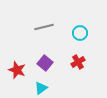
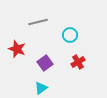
gray line: moved 6 px left, 5 px up
cyan circle: moved 10 px left, 2 px down
purple square: rotated 14 degrees clockwise
red star: moved 21 px up
